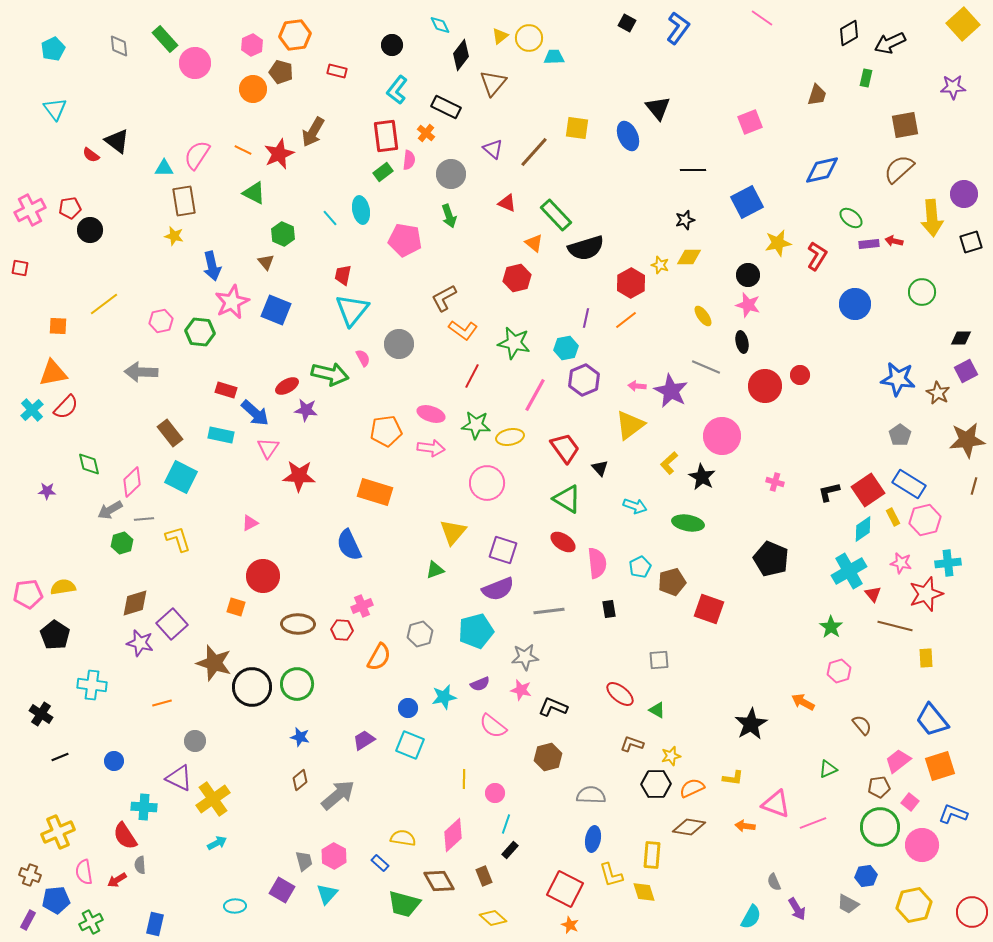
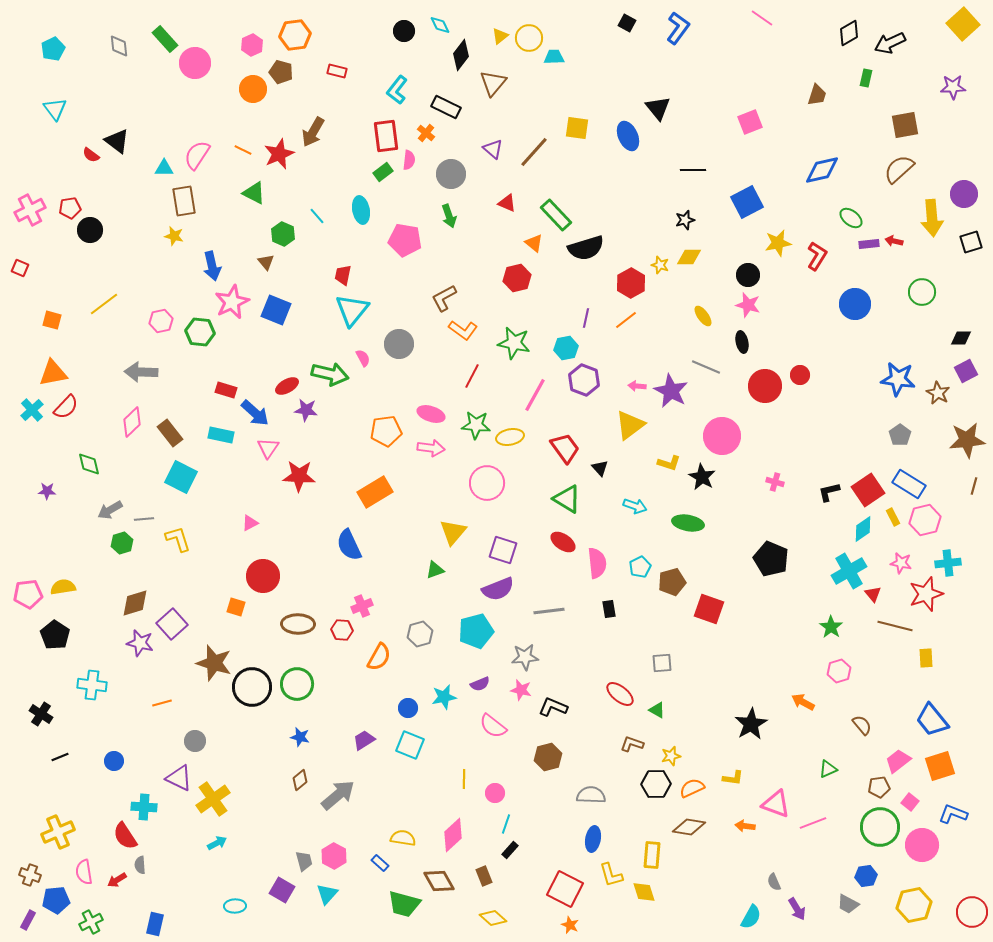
black circle at (392, 45): moved 12 px right, 14 px up
cyan line at (330, 218): moved 13 px left, 2 px up
red square at (20, 268): rotated 12 degrees clockwise
orange square at (58, 326): moved 6 px left, 6 px up; rotated 12 degrees clockwise
purple hexagon at (584, 380): rotated 16 degrees counterclockwise
yellow L-shape at (669, 463): rotated 120 degrees counterclockwise
pink diamond at (132, 482): moved 60 px up
orange rectangle at (375, 492): rotated 48 degrees counterclockwise
gray square at (659, 660): moved 3 px right, 3 px down
